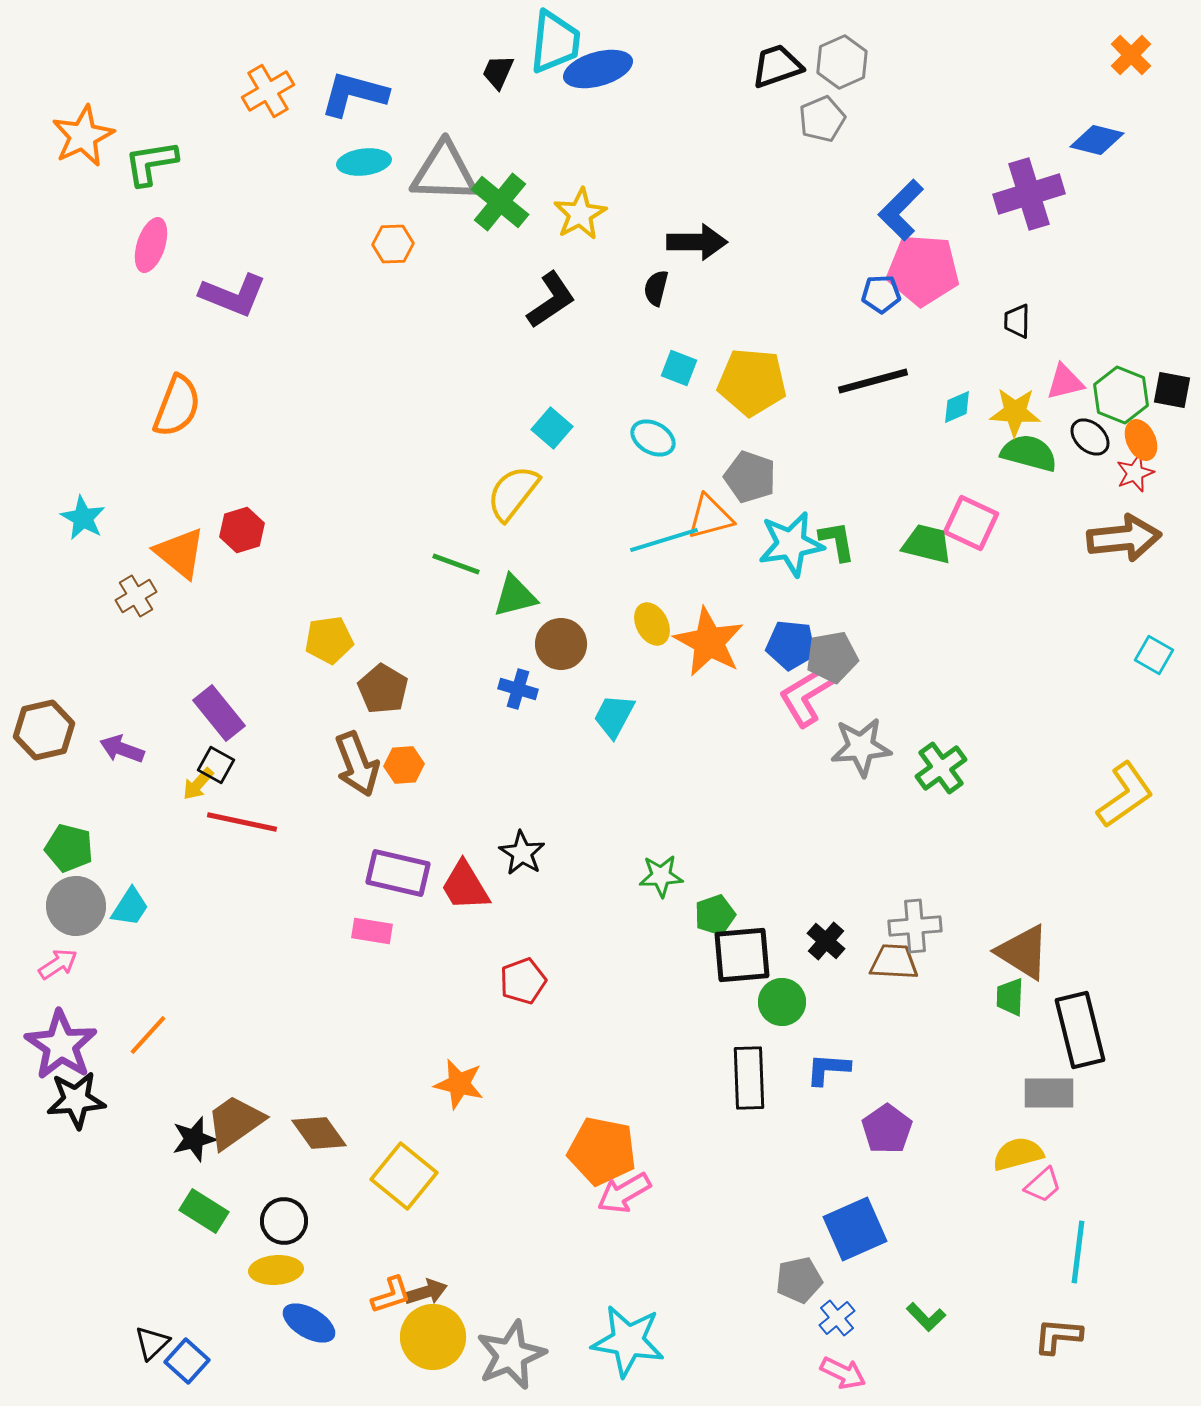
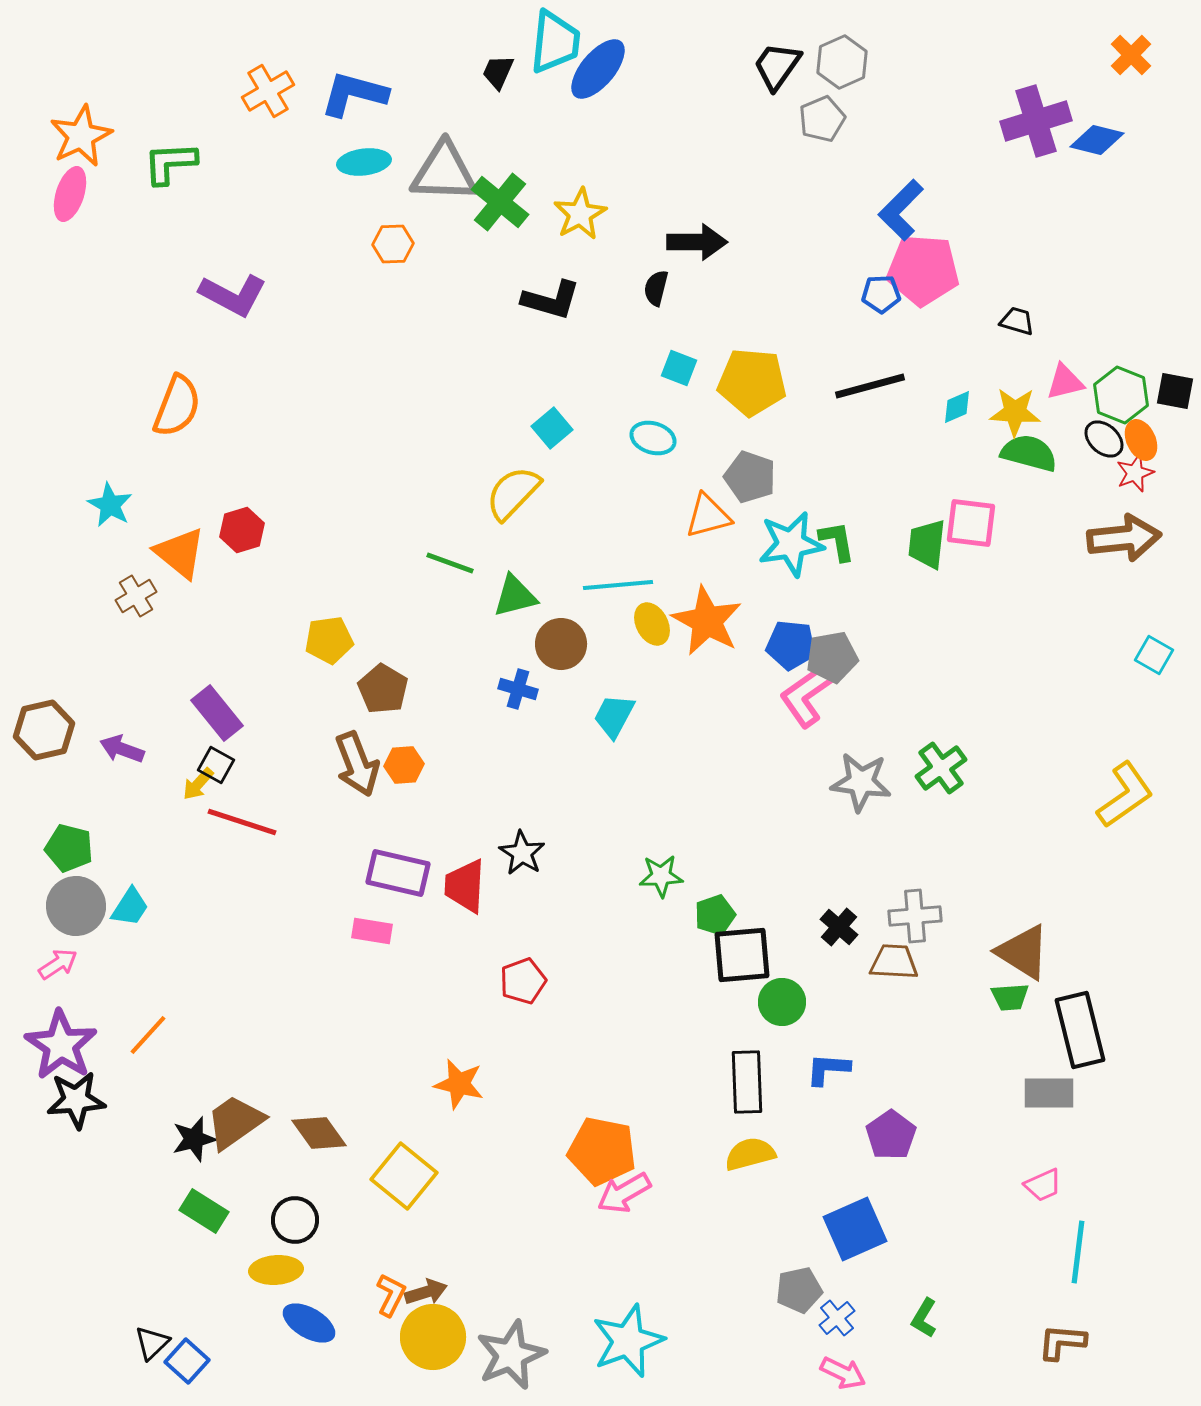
black trapezoid at (777, 66): rotated 36 degrees counterclockwise
blue ellipse at (598, 69): rotated 34 degrees counterclockwise
orange star at (83, 136): moved 2 px left
green L-shape at (151, 163): moved 19 px right; rotated 6 degrees clockwise
purple cross at (1029, 194): moved 7 px right, 73 px up
pink ellipse at (151, 245): moved 81 px left, 51 px up
purple L-shape at (233, 295): rotated 6 degrees clockwise
black L-shape at (551, 300): rotated 50 degrees clockwise
black trapezoid at (1017, 321): rotated 105 degrees clockwise
black line at (873, 381): moved 3 px left, 5 px down
black square at (1172, 390): moved 3 px right, 1 px down
cyan square at (552, 428): rotated 9 degrees clockwise
black ellipse at (1090, 437): moved 14 px right, 2 px down
cyan ellipse at (653, 438): rotated 12 degrees counterclockwise
yellow semicircle at (513, 493): rotated 6 degrees clockwise
orange triangle at (710, 517): moved 2 px left, 1 px up
cyan star at (83, 518): moved 27 px right, 13 px up
pink square at (971, 523): rotated 18 degrees counterclockwise
cyan line at (664, 540): moved 46 px left, 45 px down; rotated 12 degrees clockwise
green trapezoid at (927, 544): rotated 98 degrees counterclockwise
green line at (456, 564): moved 6 px left, 1 px up
orange star at (709, 642): moved 2 px left, 21 px up
pink L-shape at (807, 695): rotated 4 degrees counterclockwise
purple rectangle at (219, 713): moved 2 px left
gray star at (861, 747): moved 35 px down; rotated 12 degrees clockwise
red line at (242, 822): rotated 6 degrees clockwise
red trapezoid at (465, 886): rotated 34 degrees clockwise
gray cross at (915, 926): moved 10 px up
black cross at (826, 941): moved 13 px right, 14 px up
green trapezoid at (1010, 997): rotated 96 degrees counterclockwise
black rectangle at (749, 1078): moved 2 px left, 4 px down
purple pentagon at (887, 1129): moved 4 px right, 6 px down
yellow semicircle at (1018, 1154): moved 268 px left
pink trapezoid at (1043, 1185): rotated 18 degrees clockwise
black circle at (284, 1221): moved 11 px right, 1 px up
gray pentagon at (799, 1280): moved 10 px down
orange L-shape at (391, 1295): rotated 45 degrees counterclockwise
green L-shape at (926, 1317): moved 2 px left, 1 px down; rotated 75 degrees clockwise
brown L-shape at (1058, 1336): moved 4 px right, 6 px down
cyan star at (628, 1341): rotated 30 degrees counterclockwise
